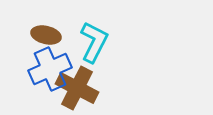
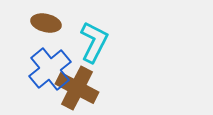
brown ellipse: moved 12 px up
blue cross: rotated 15 degrees counterclockwise
